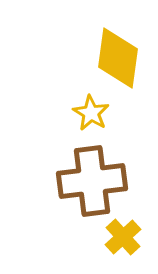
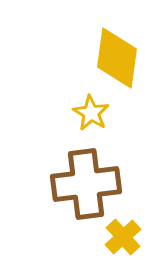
yellow diamond: moved 1 px left
brown cross: moved 6 px left, 3 px down
